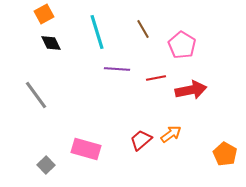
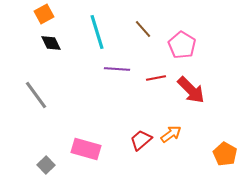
brown line: rotated 12 degrees counterclockwise
red arrow: rotated 56 degrees clockwise
